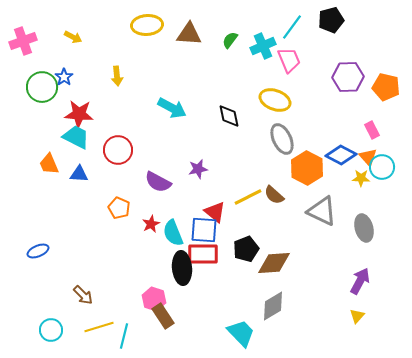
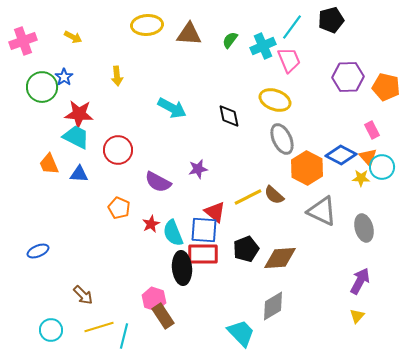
brown diamond at (274, 263): moved 6 px right, 5 px up
